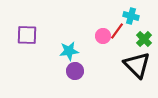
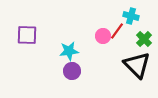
purple circle: moved 3 px left
